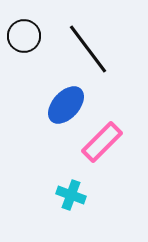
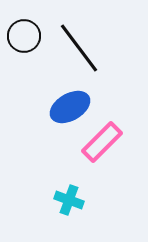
black line: moved 9 px left, 1 px up
blue ellipse: moved 4 px right, 2 px down; rotated 18 degrees clockwise
cyan cross: moved 2 px left, 5 px down
